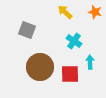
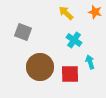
yellow arrow: moved 1 px right, 1 px down
gray square: moved 4 px left, 2 px down
cyan cross: moved 1 px up
cyan arrow: rotated 16 degrees counterclockwise
